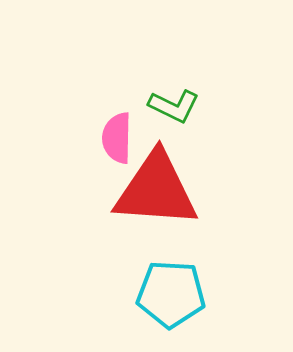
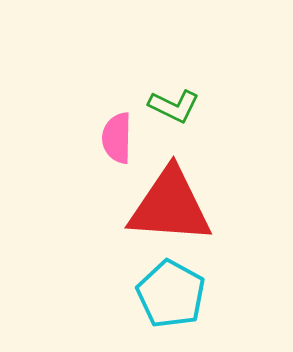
red triangle: moved 14 px right, 16 px down
cyan pentagon: rotated 26 degrees clockwise
